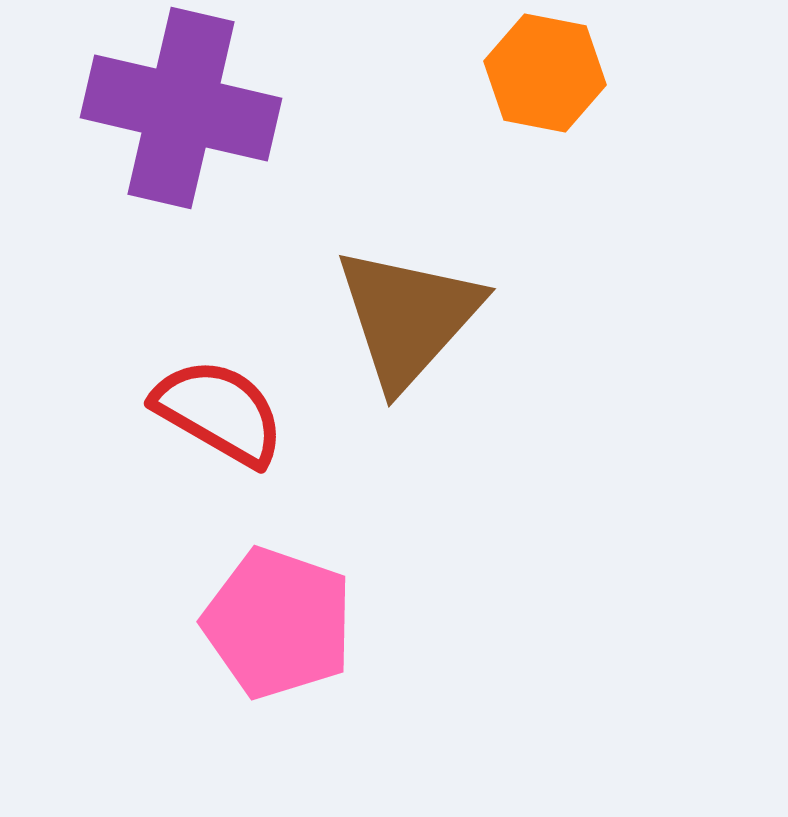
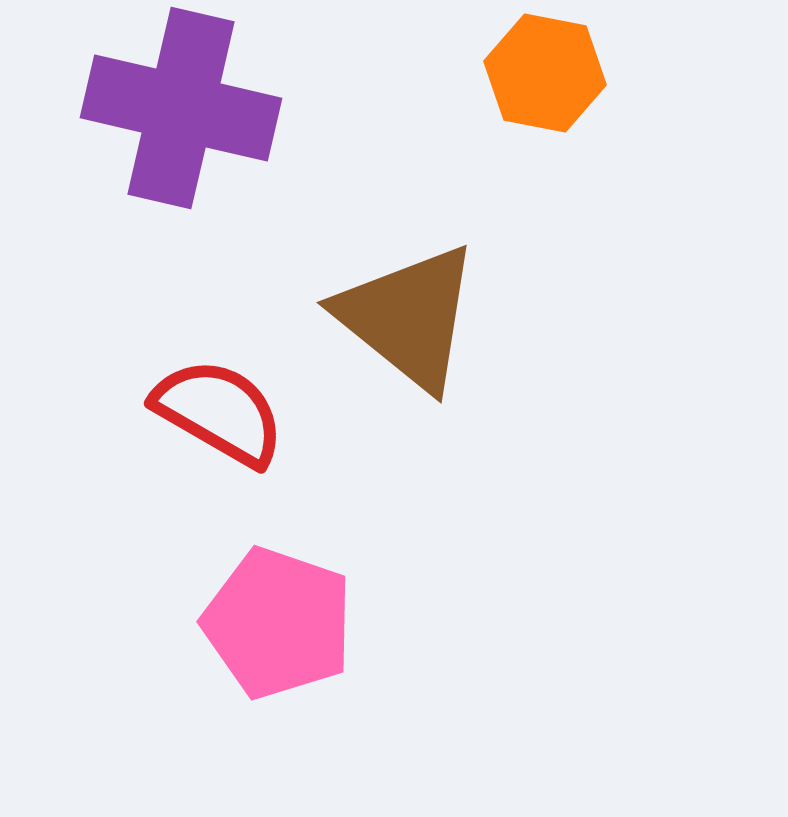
brown triangle: rotated 33 degrees counterclockwise
